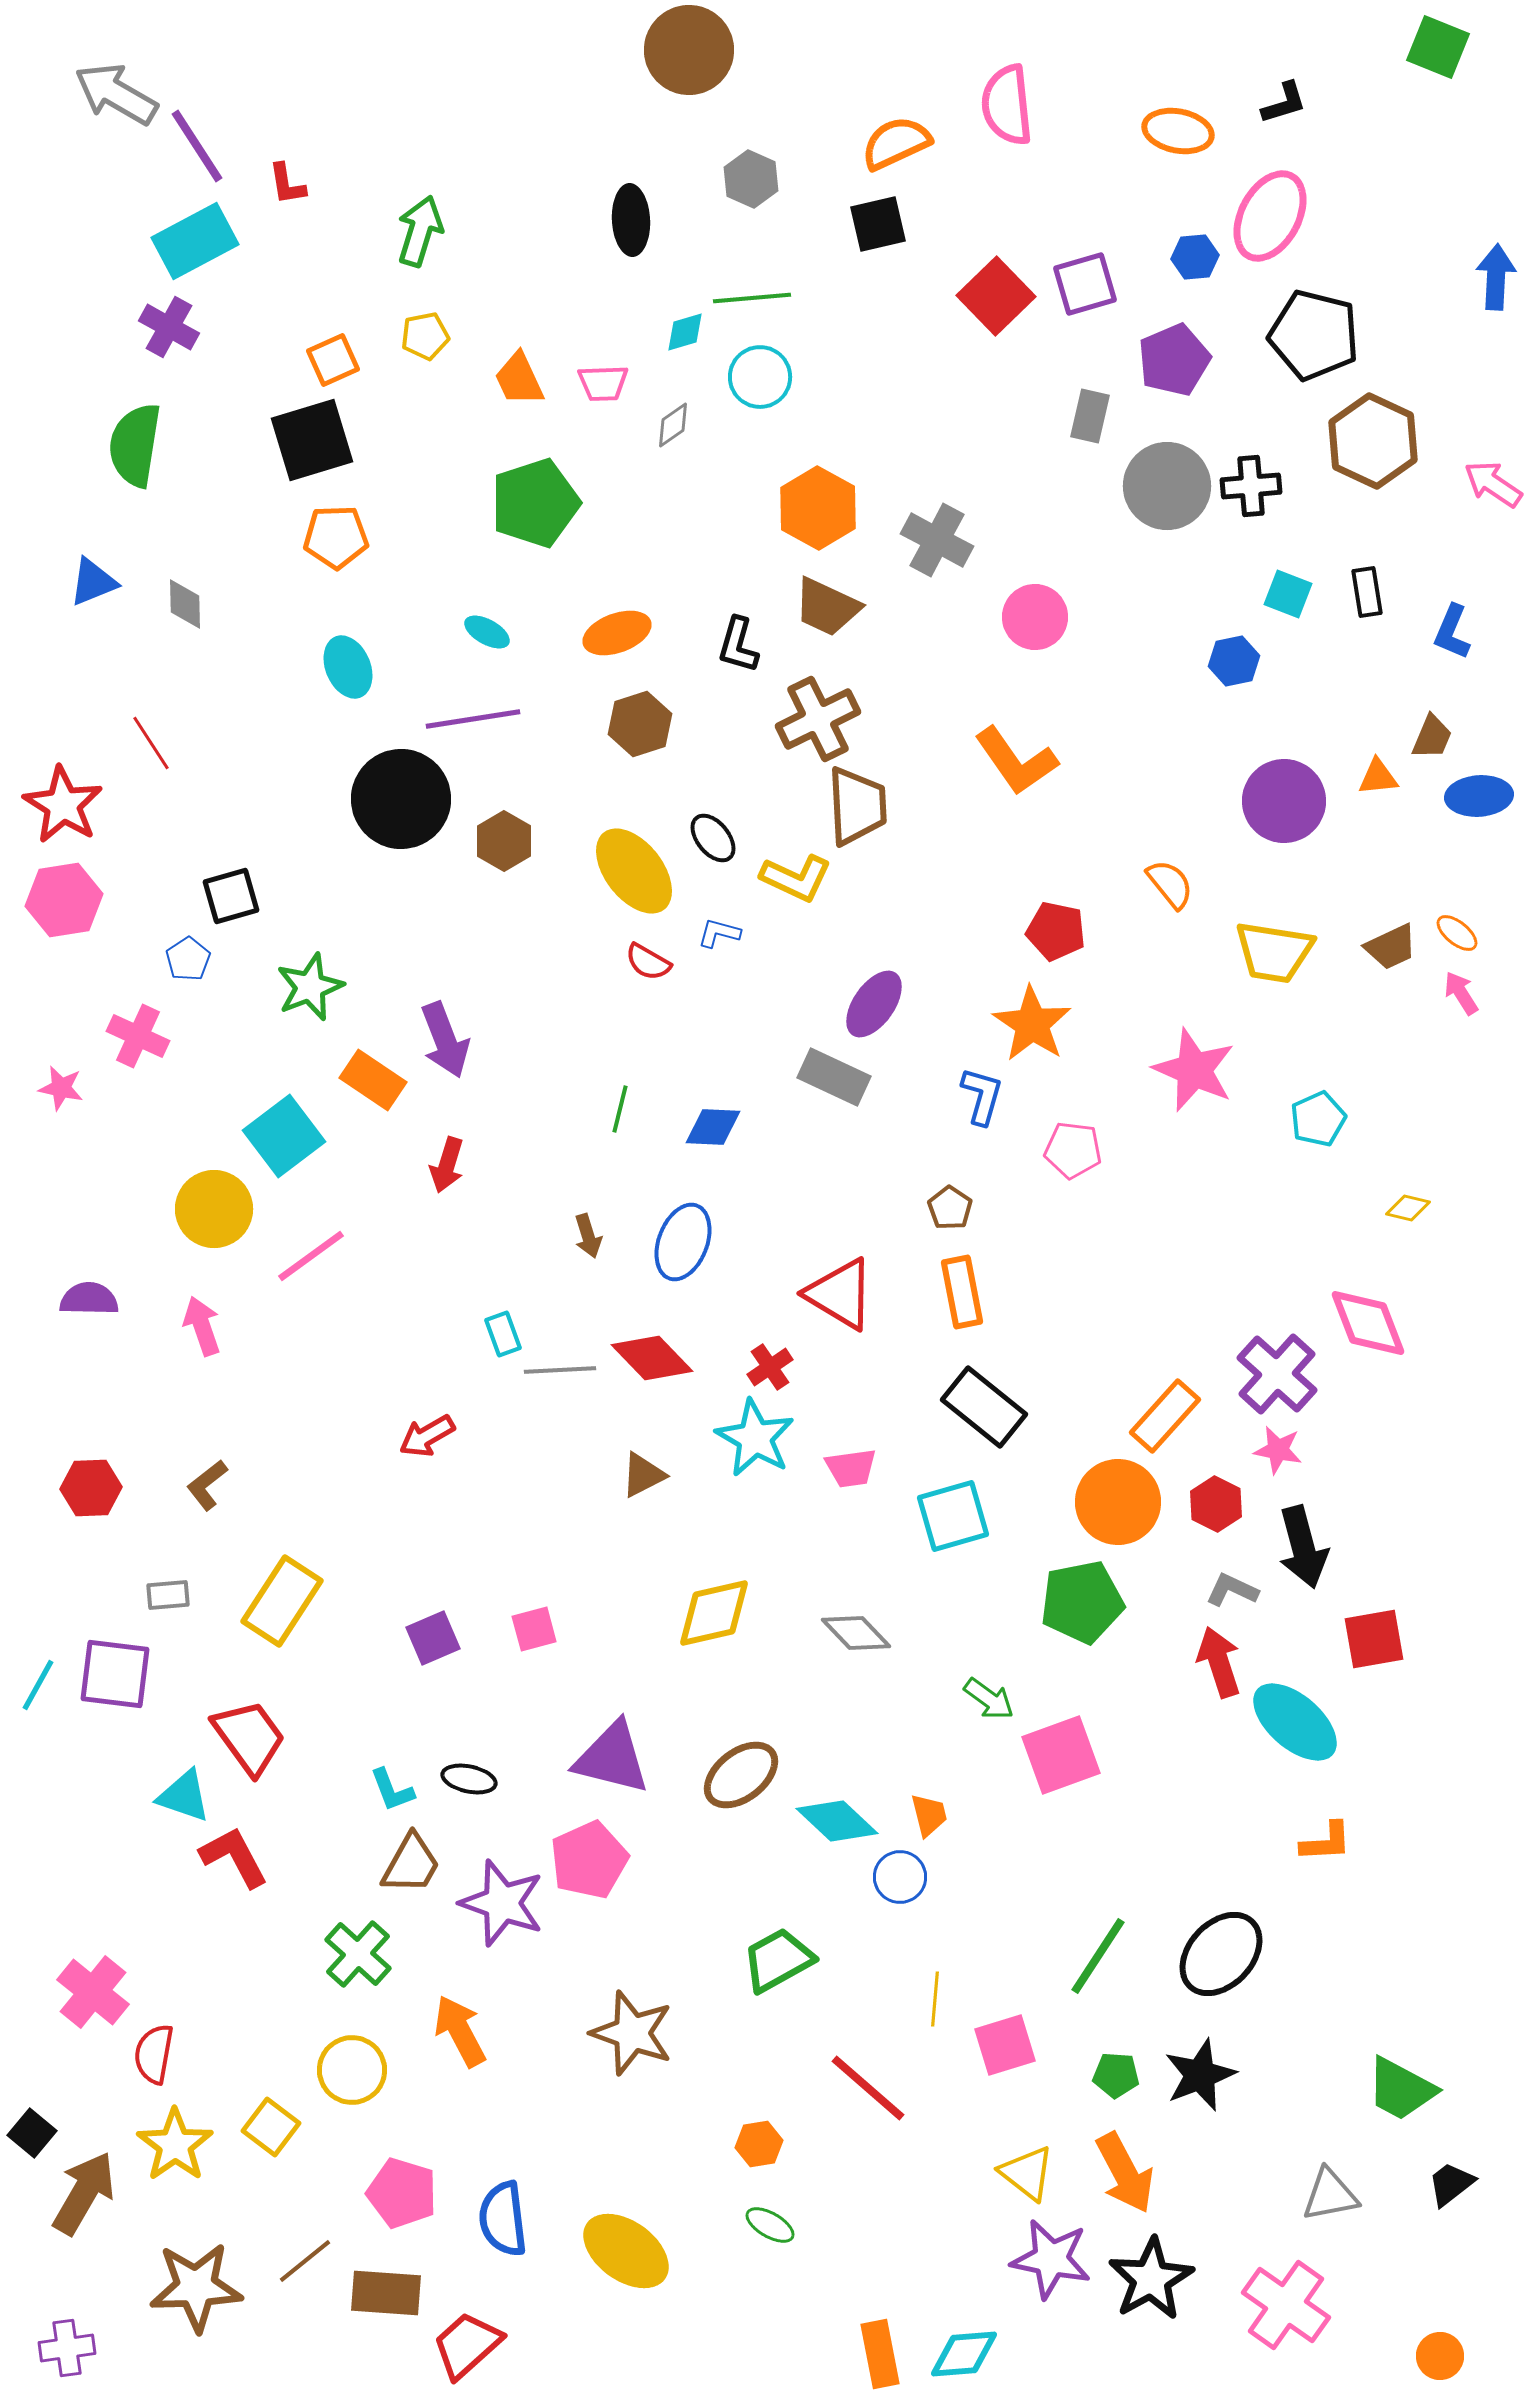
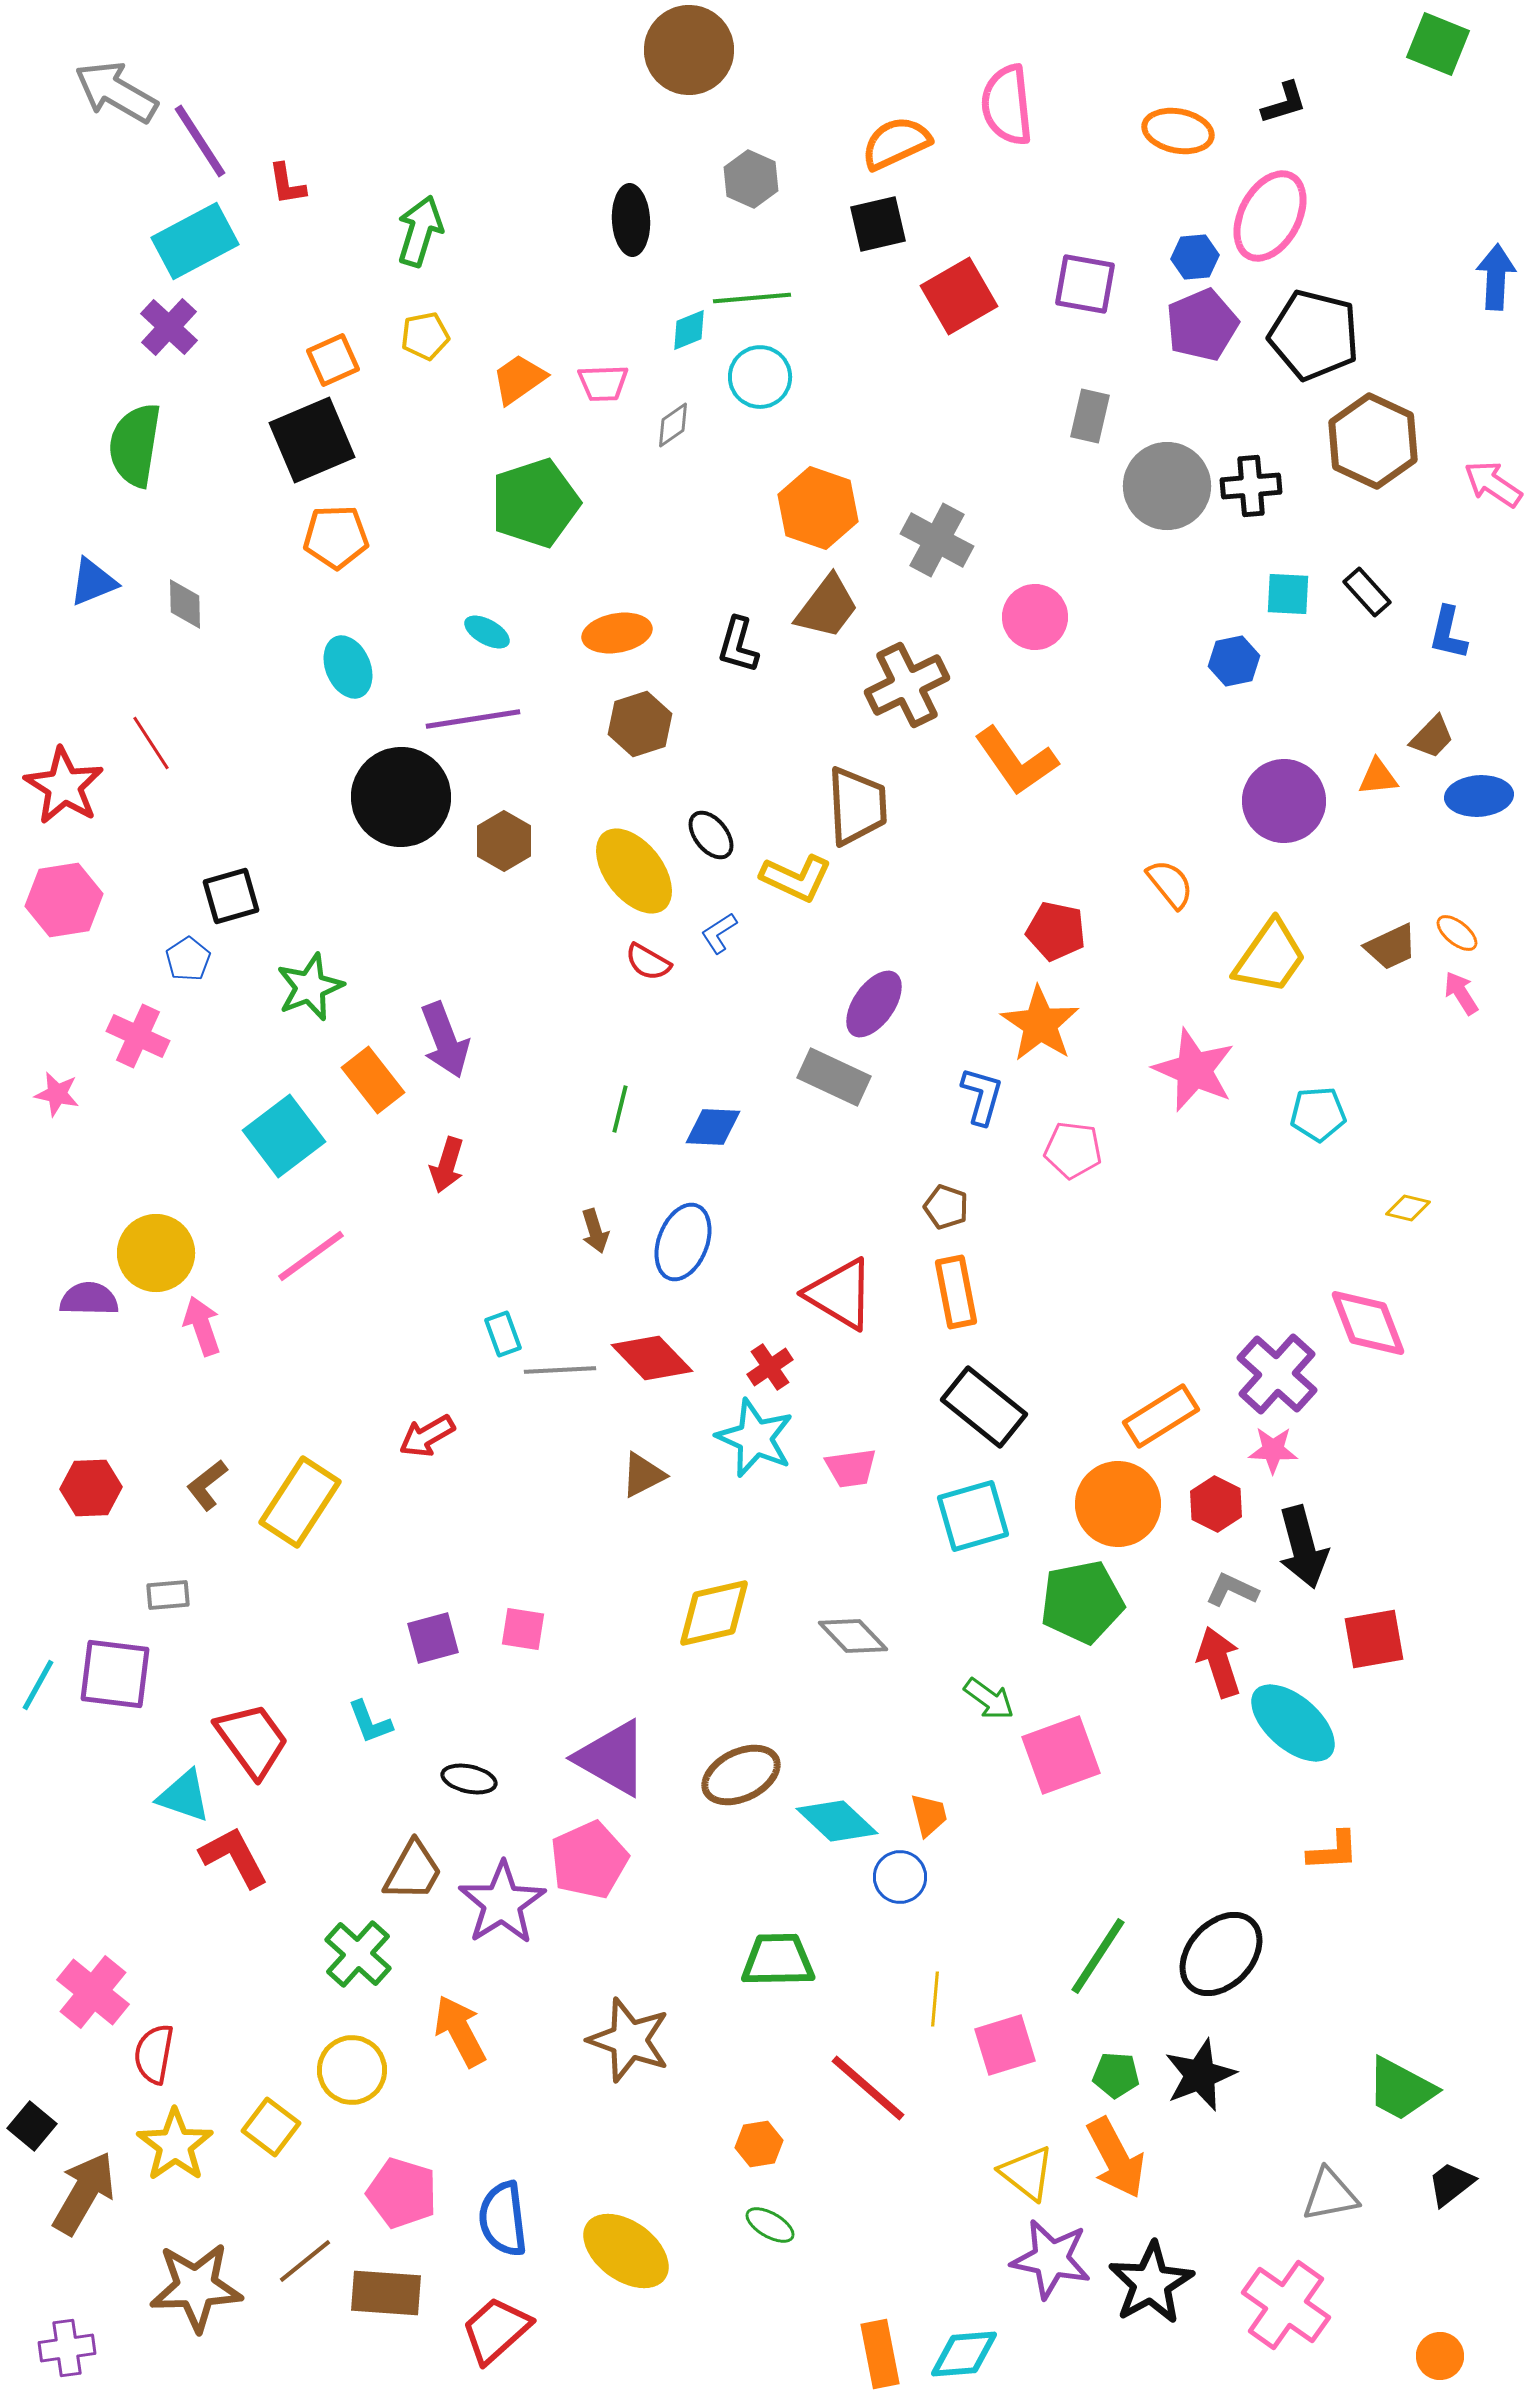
green square at (1438, 47): moved 3 px up
gray arrow at (116, 94): moved 2 px up
purple line at (197, 146): moved 3 px right, 5 px up
purple square at (1085, 284): rotated 26 degrees clockwise
red square at (996, 296): moved 37 px left; rotated 14 degrees clockwise
purple cross at (169, 327): rotated 14 degrees clockwise
cyan diamond at (685, 332): moved 4 px right, 2 px up; rotated 6 degrees counterclockwise
purple pentagon at (1174, 360): moved 28 px right, 35 px up
orange trapezoid at (519, 379): rotated 80 degrees clockwise
black square at (312, 440): rotated 6 degrees counterclockwise
orange hexagon at (818, 508): rotated 10 degrees counterclockwise
black rectangle at (1367, 592): rotated 33 degrees counterclockwise
cyan square at (1288, 594): rotated 18 degrees counterclockwise
brown trapezoid at (827, 607): rotated 78 degrees counterclockwise
blue L-shape at (1452, 632): moved 4 px left, 1 px down; rotated 10 degrees counterclockwise
orange ellipse at (617, 633): rotated 10 degrees clockwise
brown cross at (818, 719): moved 89 px right, 34 px up
brown trapezoid at (1432, 737): rotated 21 degrees clockwise
black circle at (401, 799): moved 2 px up
red star at (63, 805): moved 1 px right, 19 px up
black ellipse at (713, 838): moved 2 px left, 3 px up
blue L-shape at (719, 933): rotated 48 degrees counterclockwise
yellow trapezoid at (1274, 952): moved 4 px left, 5 px down; rotated 64 degrees counterclockwise
orange star at (1032, 1024): moved 8 px right
orange rectangle at (373, 1080): rotated 18 degrees clockwise
pink star at (61, 1088): moved 4 px left, 6 px down
cyan pentagon at (1318, 1119): moved 5 px up; rotated 20 degrees clockwise
brown pentagon at (950, 1208): moved 4 px left, 1 px up; rotated 15 degrees counterclockwise
yellow circle at (214, 1209): moved 58 px left, 44 px down
brown arrow at (588, 1236): moved 7 px right, 5 px up
orange rectangle at (962, 1292): moved 6 px left
orange rectangle at (1165, 1416): moved 4 px left; rotated 16 degrees clockwise
cyan star at (755, 1438): rotated 6 degrees counterclockwise
pink star at (1278, 1450): moved 5 px left; rotated 9 degrees counterclockwise
orange circle at (1118, 1502): moved 2 px down
cyan square at (953, 1516): moved 20 px right
yellow rectangle at (282, 1601): moved 18 px right, 99 px up
pink square at (534, 1629): moved 11 px left; rotated 24 degrees clockwise
gray diamond at (856, 1633): moved 3 px left, 3 px down
purple square at (433, 1638): rotated 8 degrees clockwise
cyan ellipse at (1295, 1722): moved 2 px left, 1 px down
red trapezoid at (249, 1737): moved 3 px right, 3 px down
purple triangle at (612, 1758): rotated 16 degrees clockwise
brown ellipse at (741, 1775): rotated 12 degrees clockwise
cyan L-shape at (392, 1790): moved 22 px left, 68 px up
orange L-shape at (1326, 1842): moved 7 px right, 9 px down
brown trapezoid at (411, 1864): moved 2 px right, 7 px down
purple star at (502, 1903): rotated 20 degrees clockwise
green trapezoid at (778, 1960): rotated 28 degrees clockwise
brown star at (632, 2033): moved 3 px left, 7 px down
black square at (32, 2133): moved 7 px up
orange arrow at (1125, 2173): moved 9 px left, 15 px up
black star at (1151, 2279): moved 4 px down
red trapezoid at (467, 2345): moved 29 px right, 15 px up
